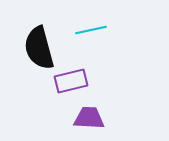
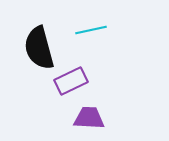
purple rectangle: rotated 12 degrees counterclockwise
